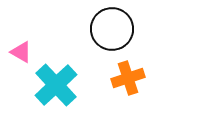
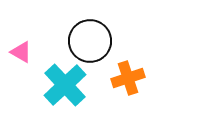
black circle: moved 22 px left, 12 px down
cyan cross: moved 9 px right
